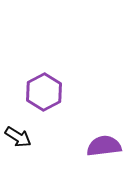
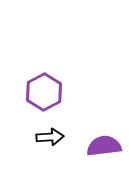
black arrow: moved 32 px right; rotated 36 degrees counterclockwise
